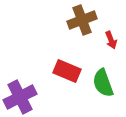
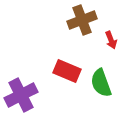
green semicircle: moved 2 px left
purple cross: moved 1 px right, 2 px up
